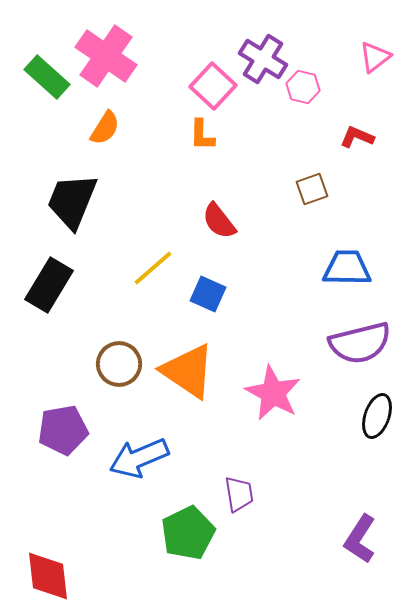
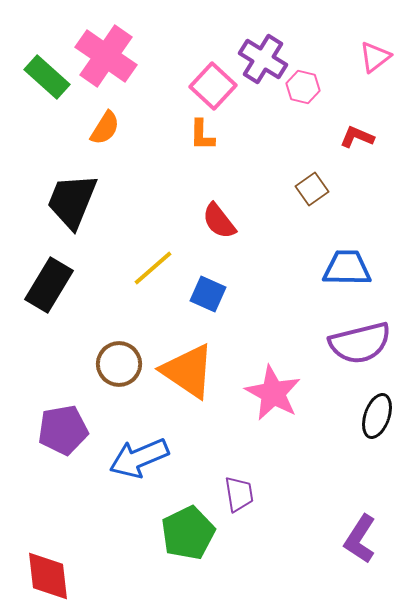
brown square: rotated 16 degrees counterclockwise
